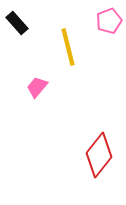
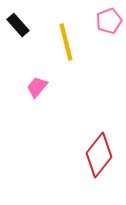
black rectangle: moved 1 px right, 2 px down
yellow line: moved 2 px left, 5 px up
